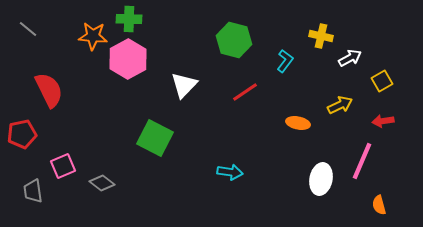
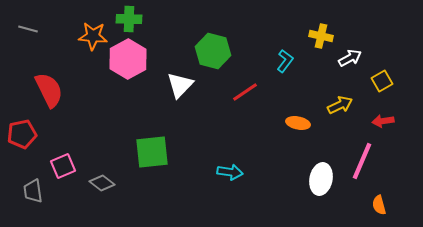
gray line: rotated 24 degrees counterclockwise
green hexagon: moved 21 px left, 11 px down
white triangle: moved 4 px left
green square: moved 3 px left, 14 px down; rotated 33 degrees counterclockwise
